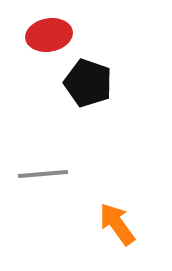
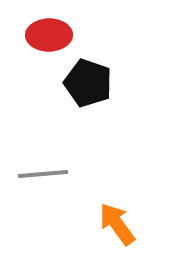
red ellipse: rotated 9 degrees clockwise
